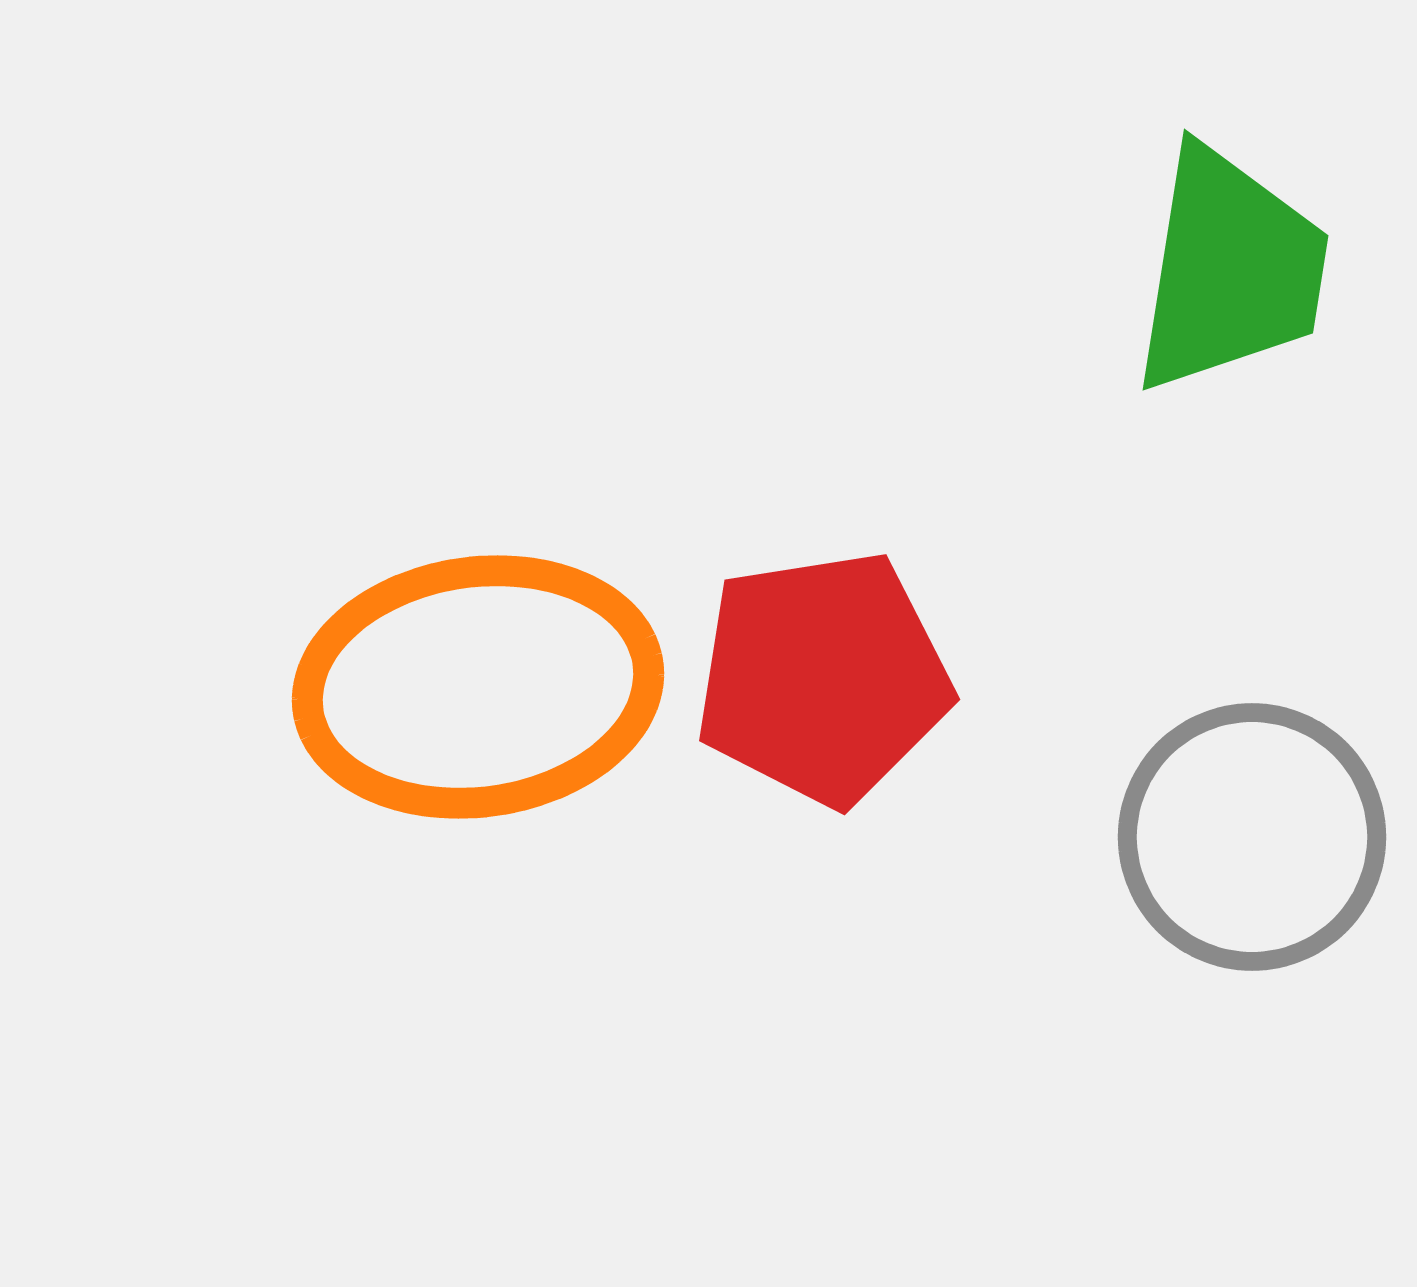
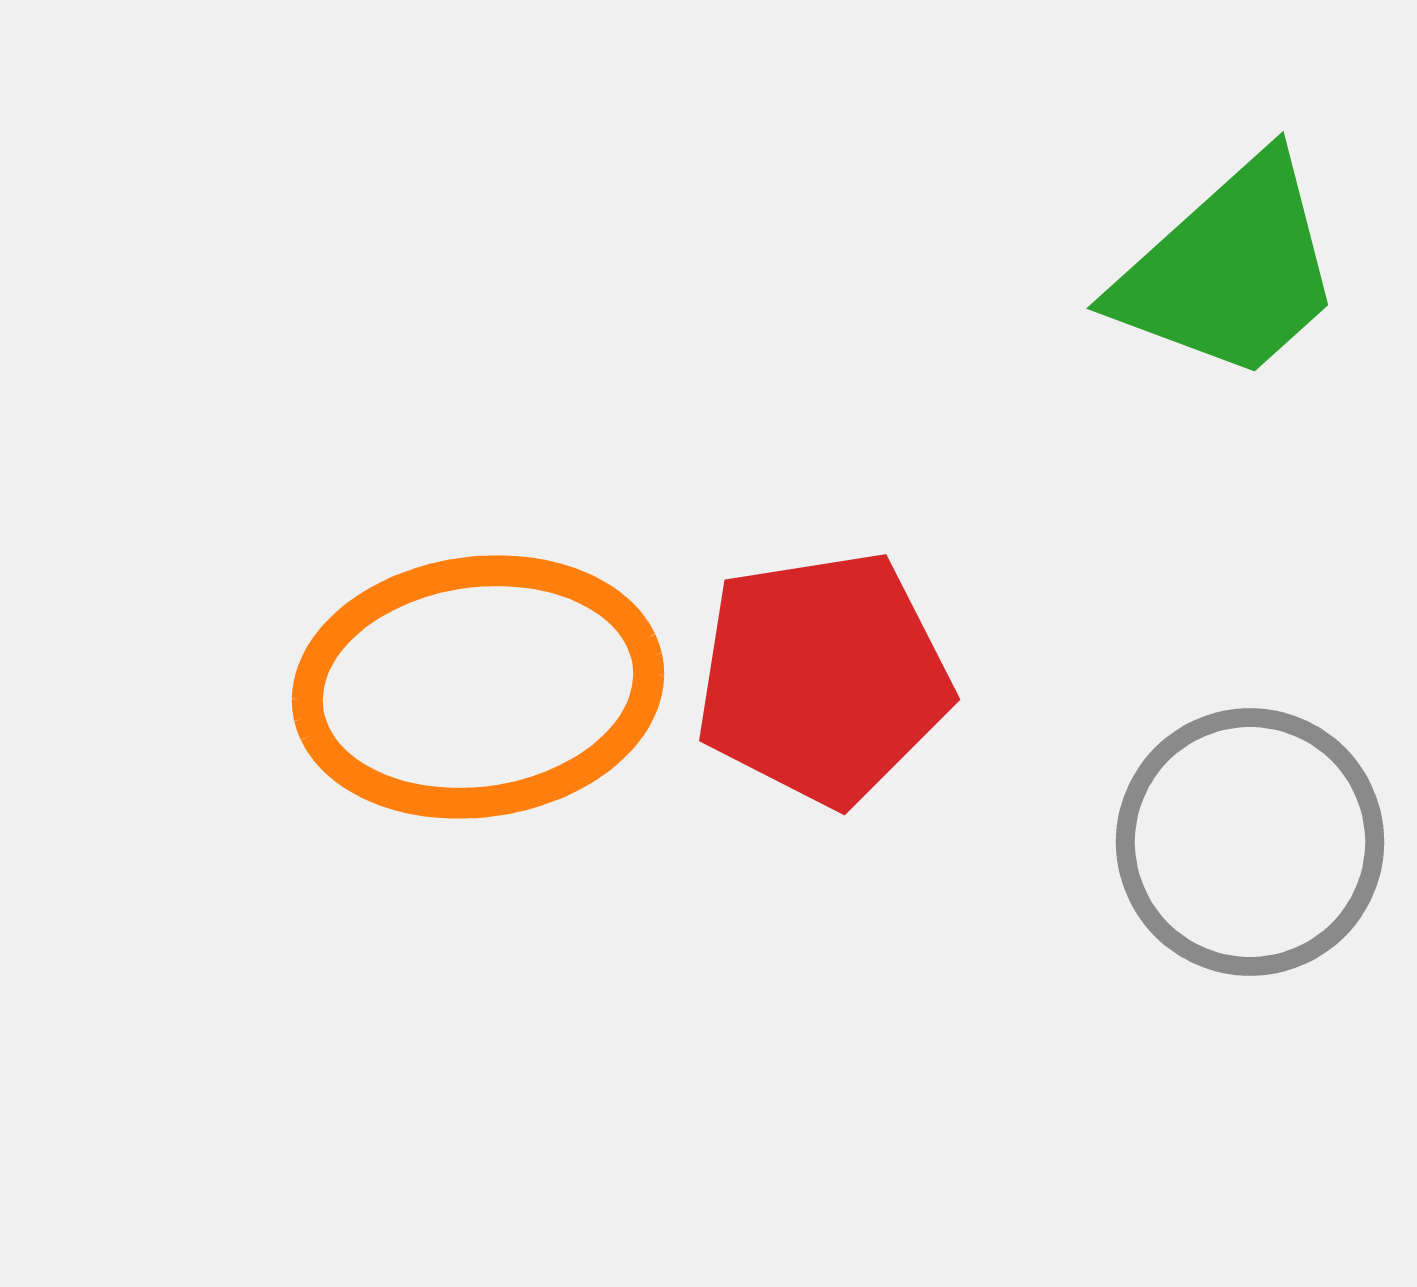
green trapezoid: rotated 39 degrees clockwise
gray circle: moved 2 px left, 5 px down
